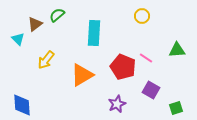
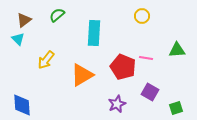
brown triangle: moved 11 px left, 4 px up
pink line: rotated 24 degrees counterclockwise
purple square: moved 1 px left, 2 px down
